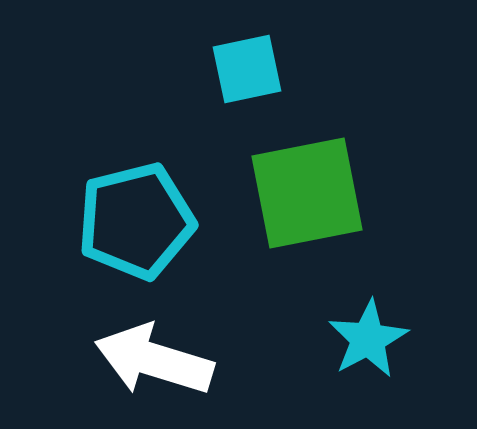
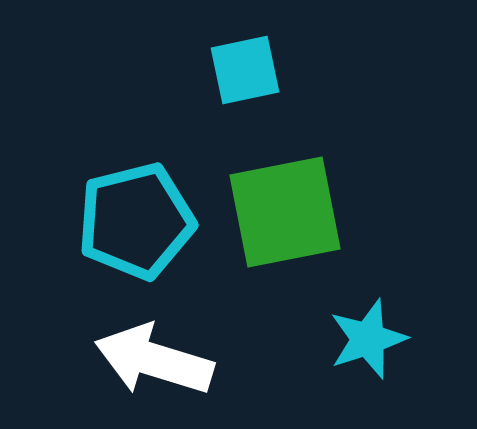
cyan square: moved 2 px left, 1 px down
green square: moved 22 px left, 19 px down
cyan star: rotated 10 degrees clockwise
